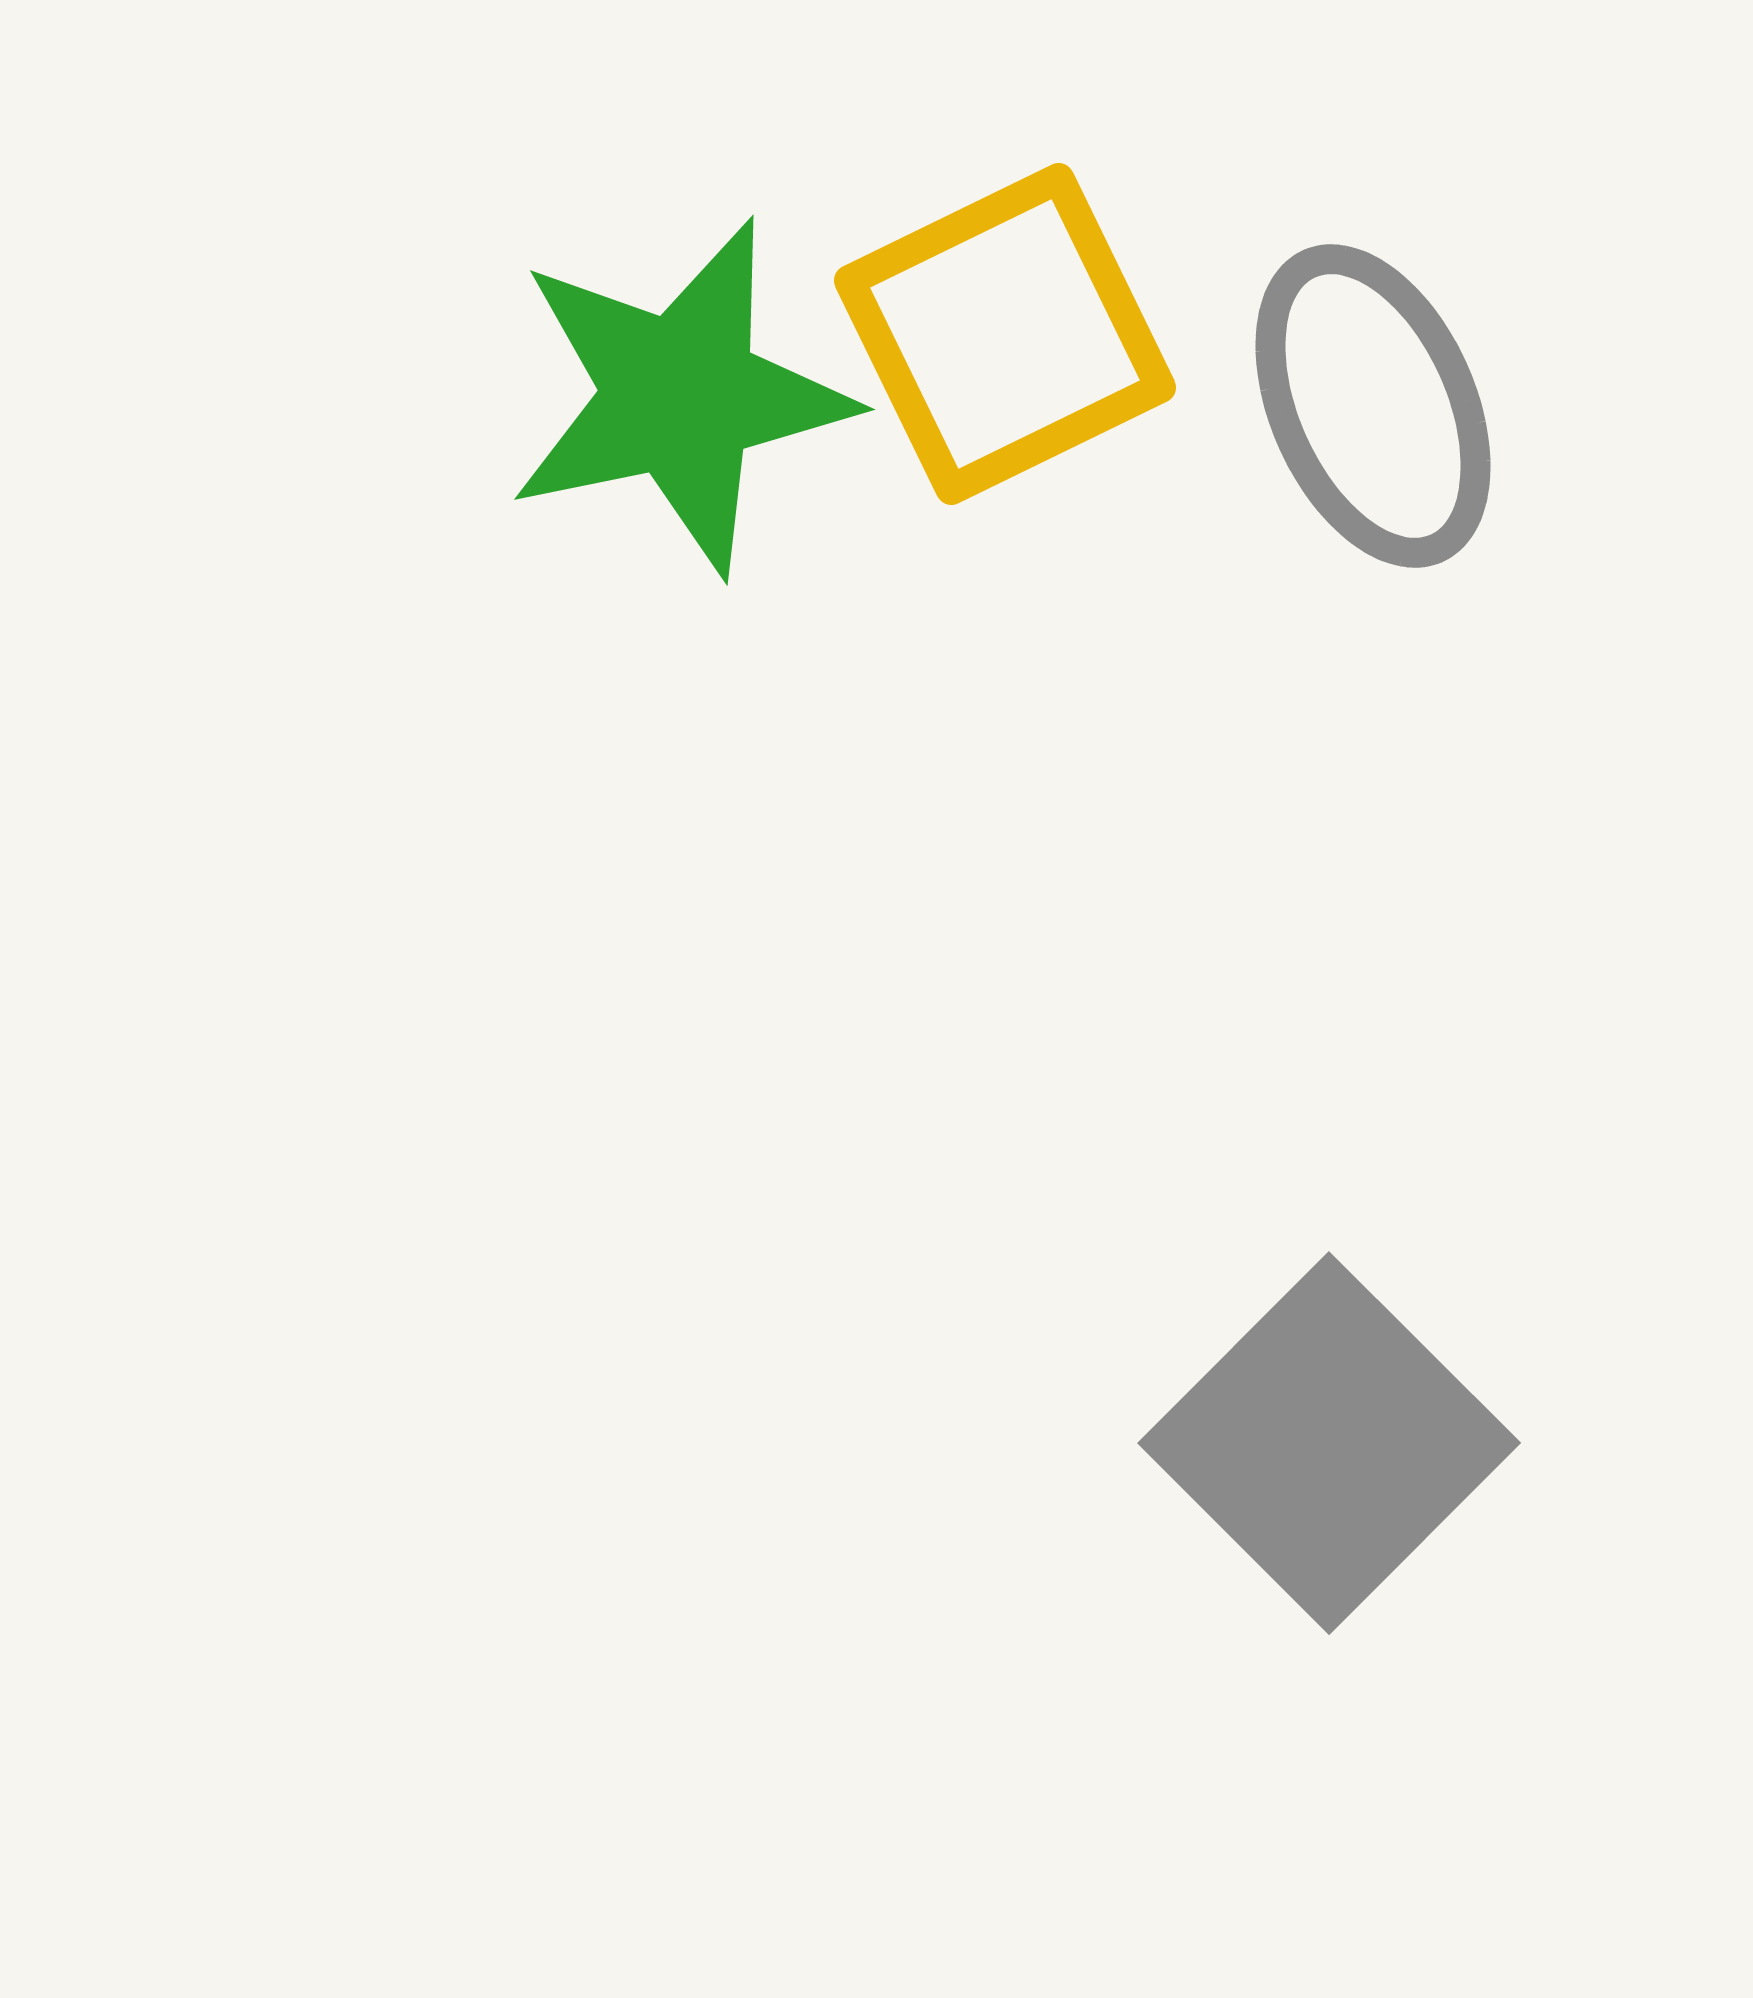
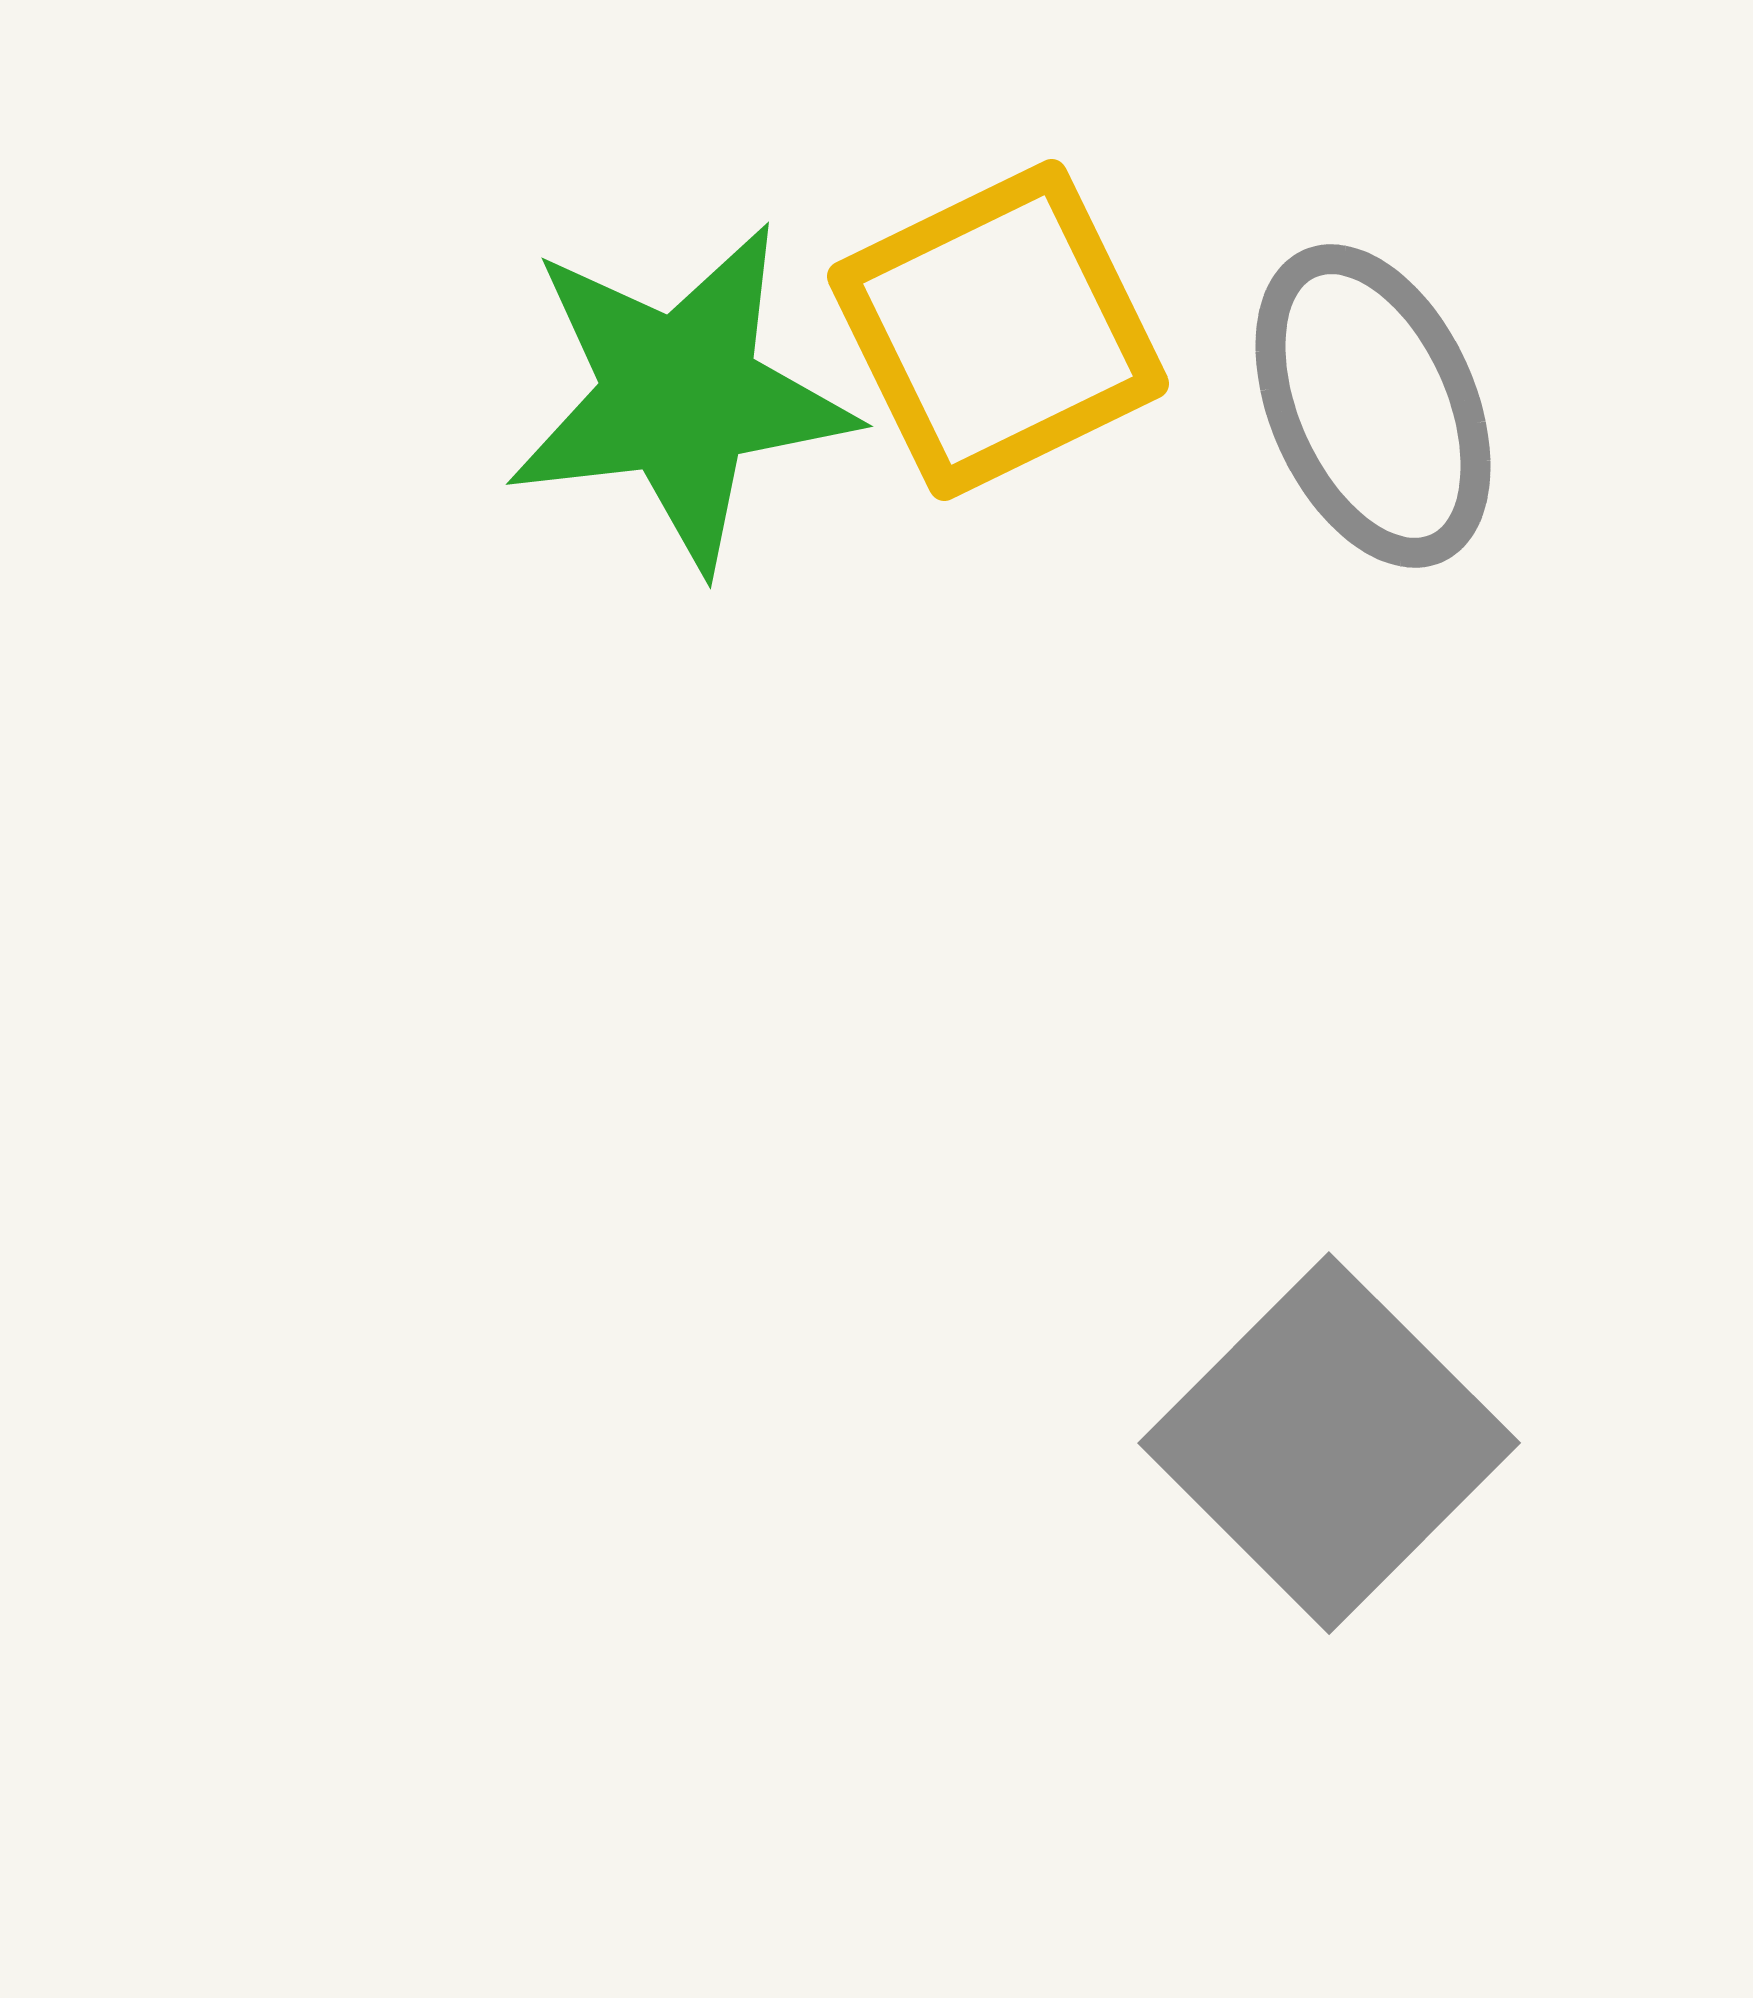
yellow square: moved 7 px left, 4 px up
green star: rotated 5 degrees clockwise
